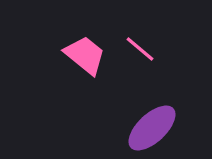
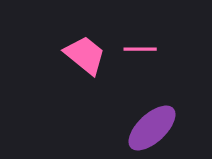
pink line: rotated 40 degrees counterclockwise
